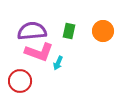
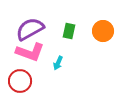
purple semicircle: moved 2 px left, 2 px up; rotated 24 degrees counterclockwise
pink L-shape: moved 9 px left
